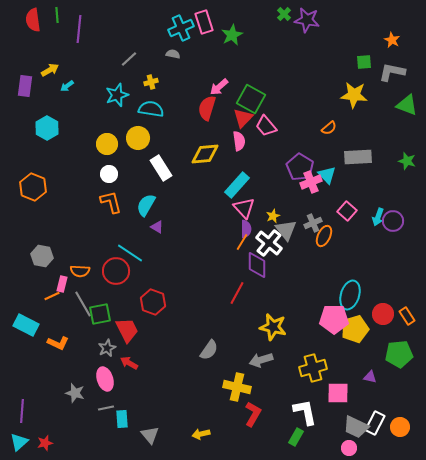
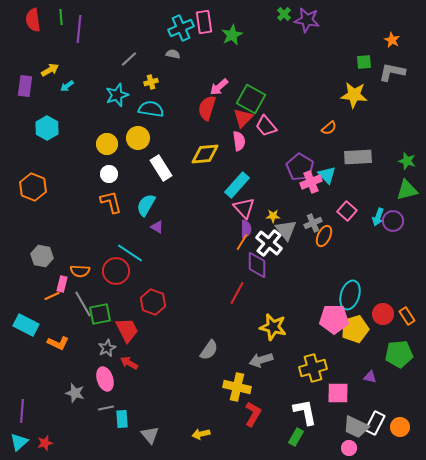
green line at (57, 15): moved 4 px right, 2 px down
pink rectangle at (204, 22): rotated 10 degrees clockwise
green triangle at (407, 105): moved 85 px down; rotated 35 degrees counterclockwise
yellow star at (273, 216): rotated 24 degrees clockwise
